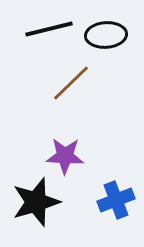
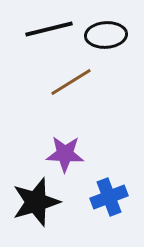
brown line: moved 1 px up; rotated 12 degrees clockwise
purple star: moved 2 px up
blue cross: moved 7 px left, 3 px up
